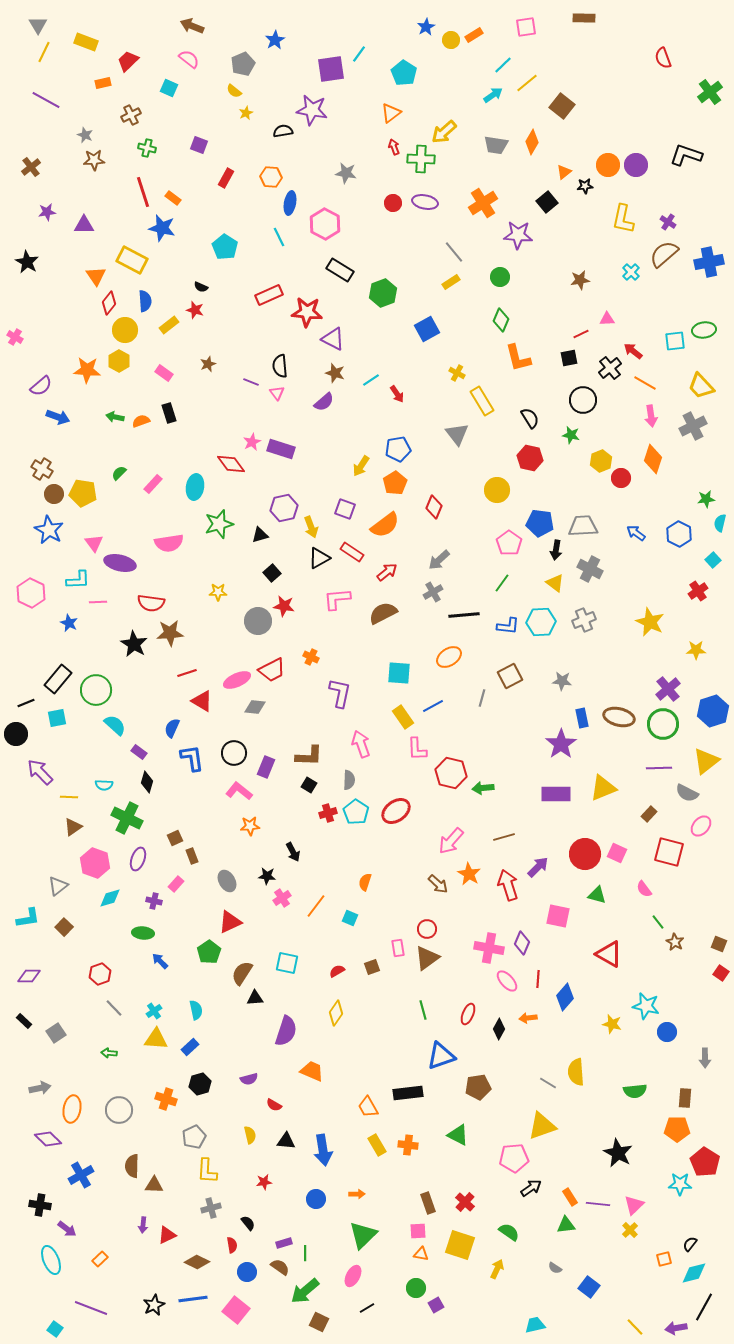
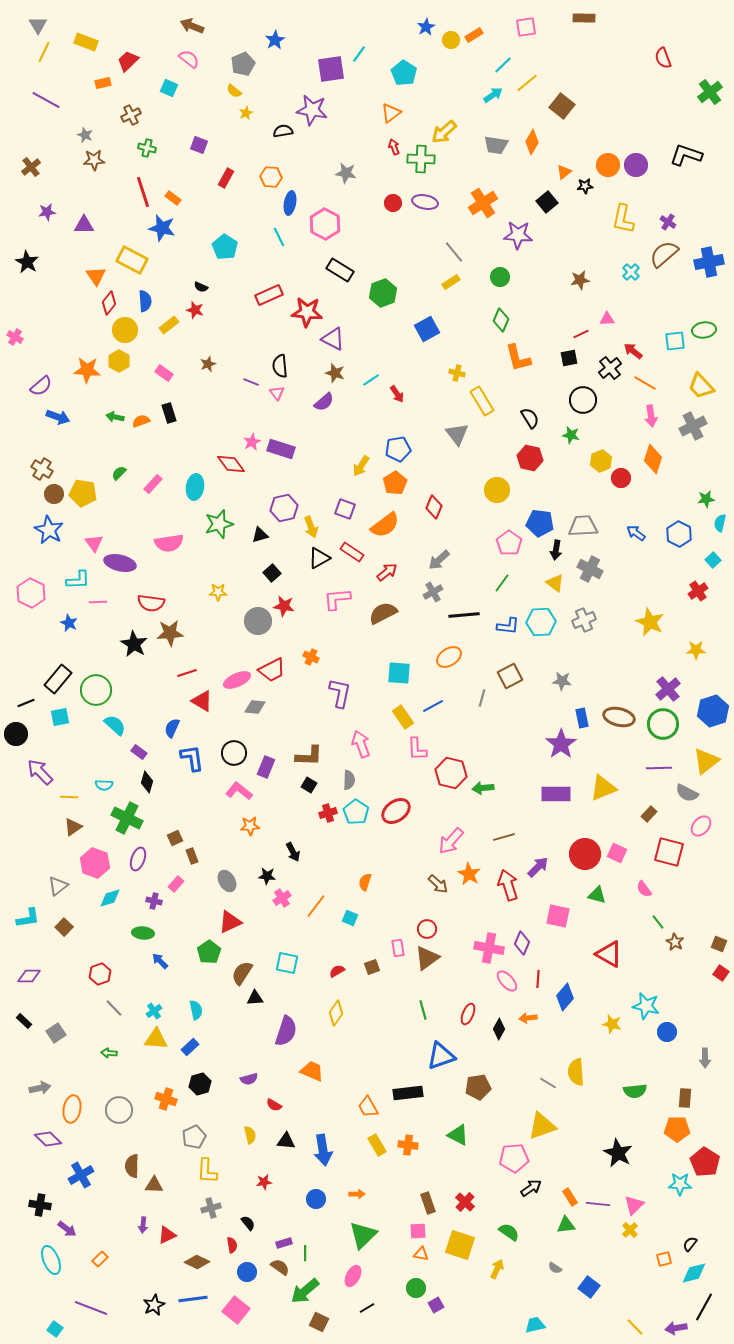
yellow cross at (457, 373): rotated 14 degrees counterclockwise
cyan square at (57, 718): moved 3 px right, 1 px up
